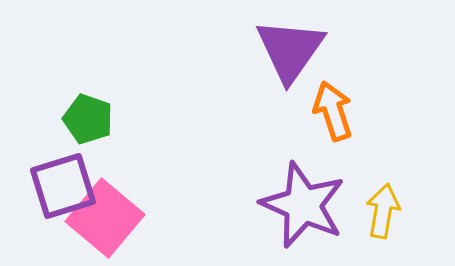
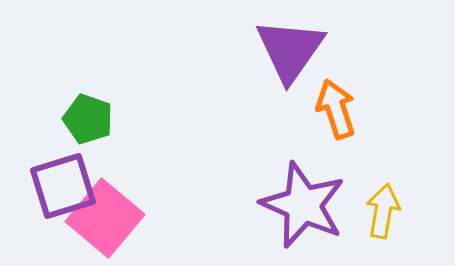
orange arrow: moved 3 px right, 2 px up
